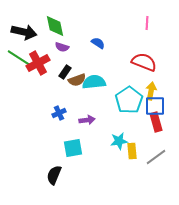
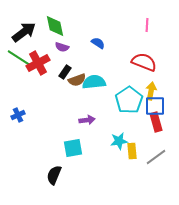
pink line: moved 2 px down
black arrow: rotated 50 degrees counterclockwise
blue cross: moved 41 px left, 2 px down
